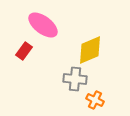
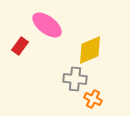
pink ellipse: moved 4 px right
red rectangle: moved 4 px left, 5 px up
orange cross: moved 2 px left, 1 px up
